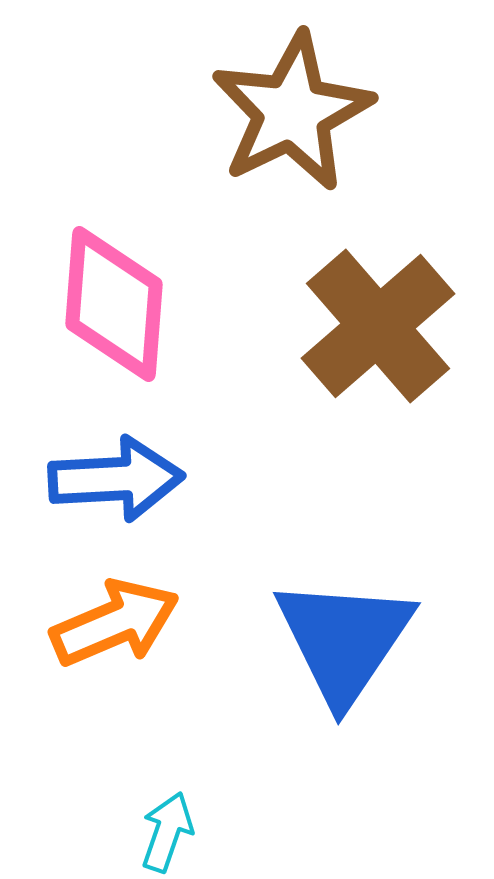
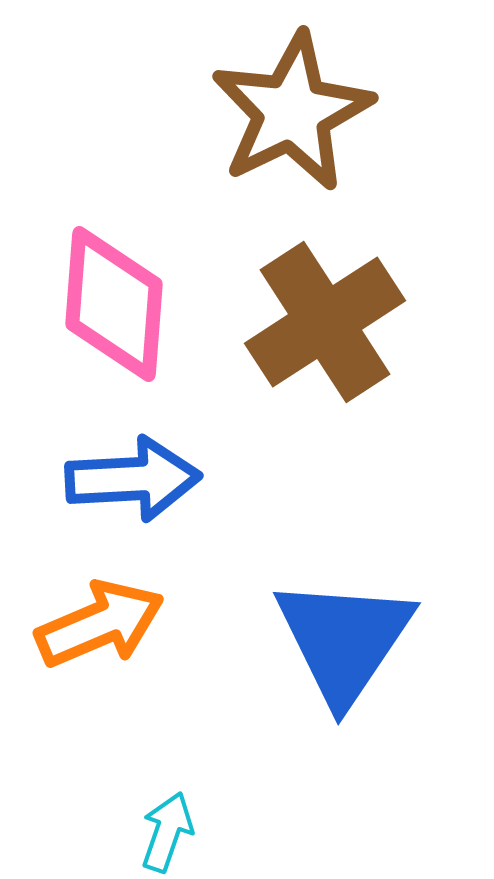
brown cross: moved 53 px left, 4 px up; rotated 8 degrees clockwise
blue arrow: moved 17 px right
orange arrow: moved 15 px left, 1 px down
